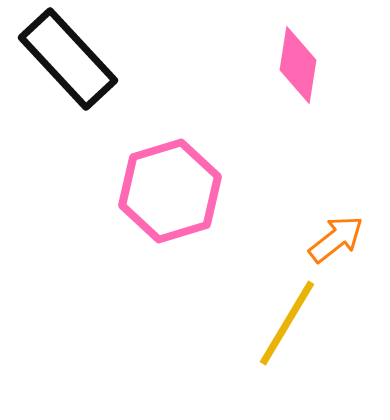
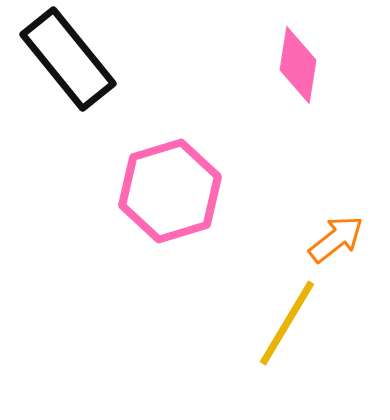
black rectangle: rotated 4 degrees clockwise
